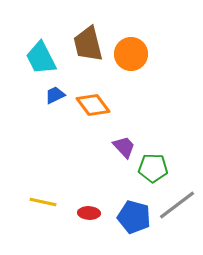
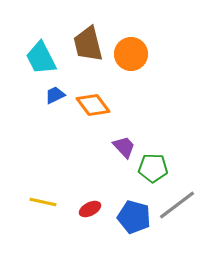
red ellipse: moved 1 px right, 4 px up; rotated 30 degrees counterclockwise
